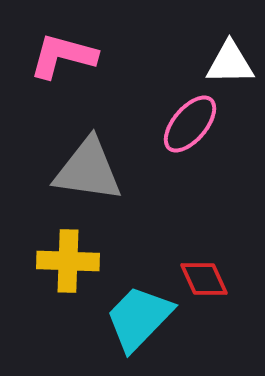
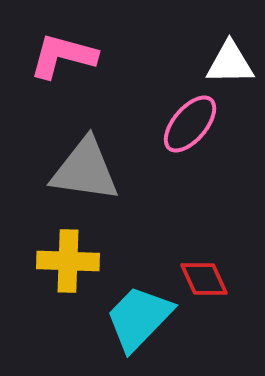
gray triangle: moved 3 px left
